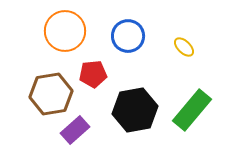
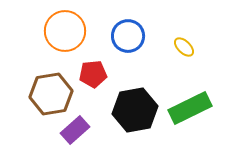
green rectangle: moved 2 px left, 2 px up; rotated 24 degrees clockwise
